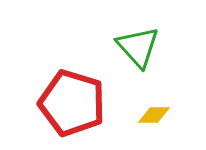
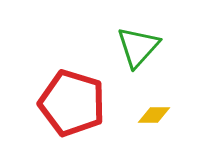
green triangle: rotated 24 degrees clockwise
